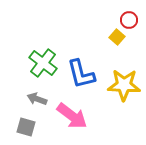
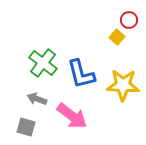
yellow star: moved 1 px left
